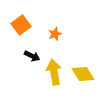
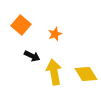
orange square: rotated 12 degrees counterclockwise
yellow diamond: moved 3 px right
